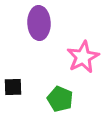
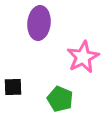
purple ellipse: rotated 8 degrees clockwise
